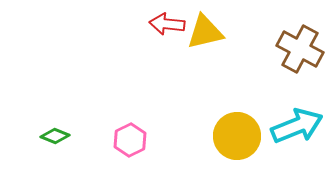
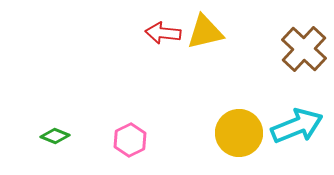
red arrow: moved 4 px left, 9 px down
brown cross: moved 4 px right; rotated 15 degrees clockwise
yellow circle: moved 2 px right, 3 px up
